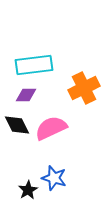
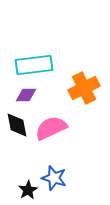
black diamond: rotated 16 degrees clockwise
